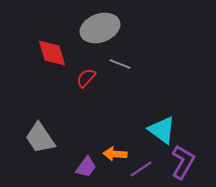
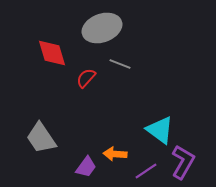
gray ellipse: moved 2 px right
cyan triangle: moved 2 px left
gray trapezoid: moved 1 px right
purple line: moved 5 px right, 2 px down
